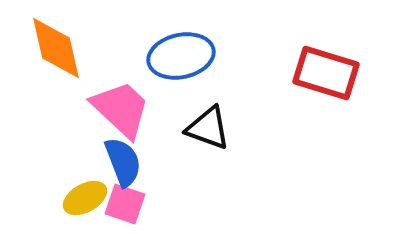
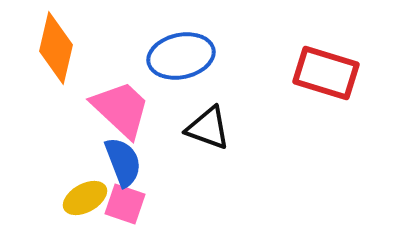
orange diamond: rotated 26 degrees clockwise
